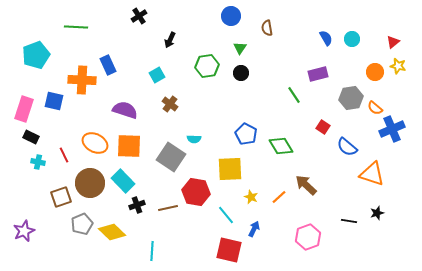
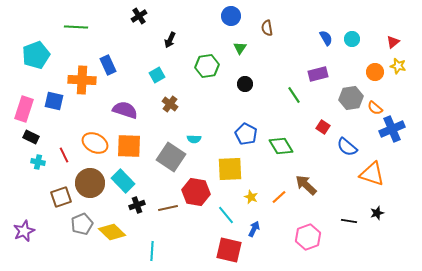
black circle at (241, 73): moved 4 px right, 11 px down
